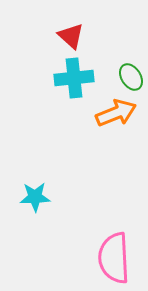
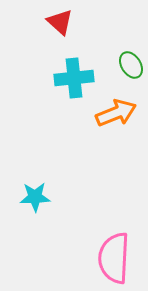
red triangle: moved 11 px left, 14 px up
green ellipse: moved 12 px up
pink semicircle: rotated 6 degrees clockwise
